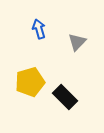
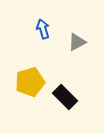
blue arrow: moved 4 px right
gray triangle: rotated 18 degrees clockwise
